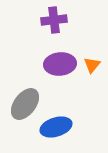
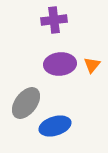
gray ellipse: moved 1 px right, 1 px up
blue ellipse: moved 1 px left, 1 px up
